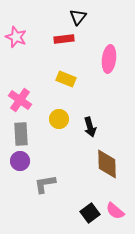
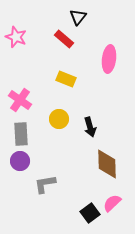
red rectangle: rotated 48 degrees clockwise
pink semicircle: moved 3 px left, 8 px up; rotated 96 degrees clockwise
